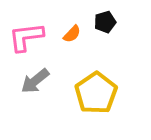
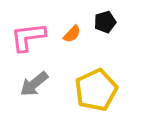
pink L-shape: moved 2 px right
gray arrow: moved 1 px left, 3 px down
yellow pentagon: moved 3 px up; rotated 9 degrees clockwise
